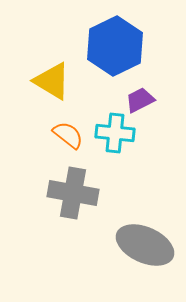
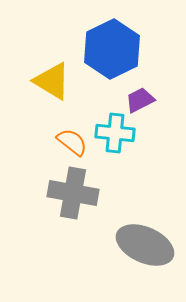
blue hexagon: moved 3 px left, 3 px down
orange semicircle: moved 4 px right, 7 px down
